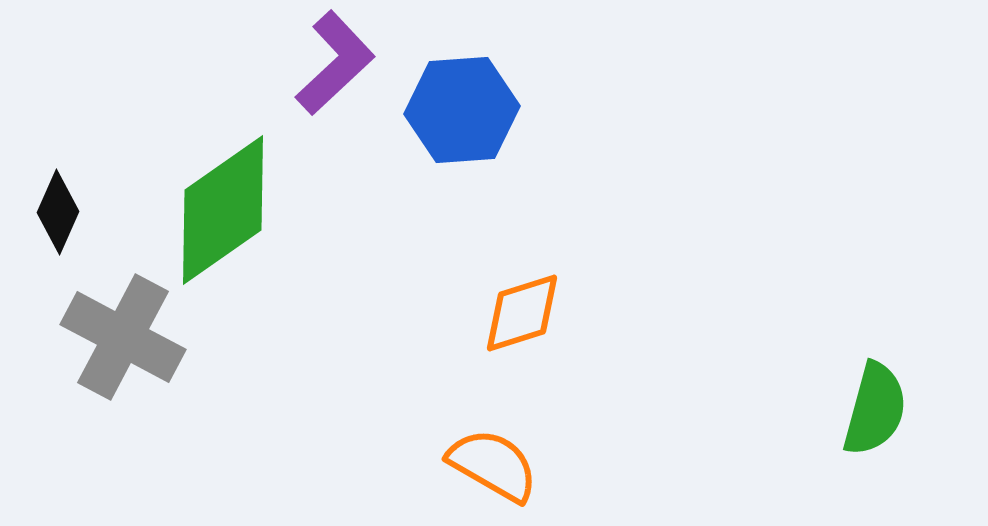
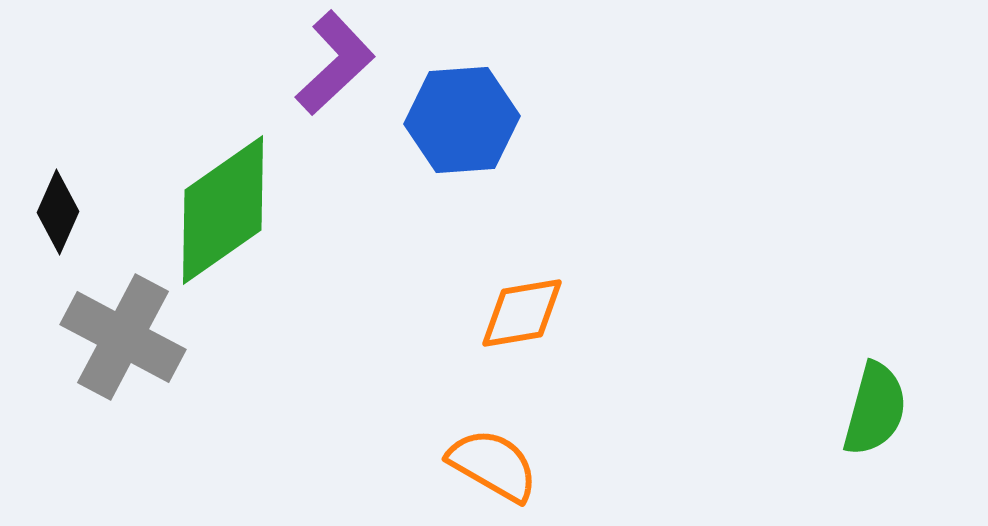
blue hexagon: moved 10 px down
orange diamond: rotated 8 degrees clockwise
